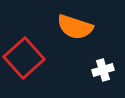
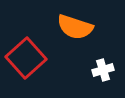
red square: moved 2 px right
